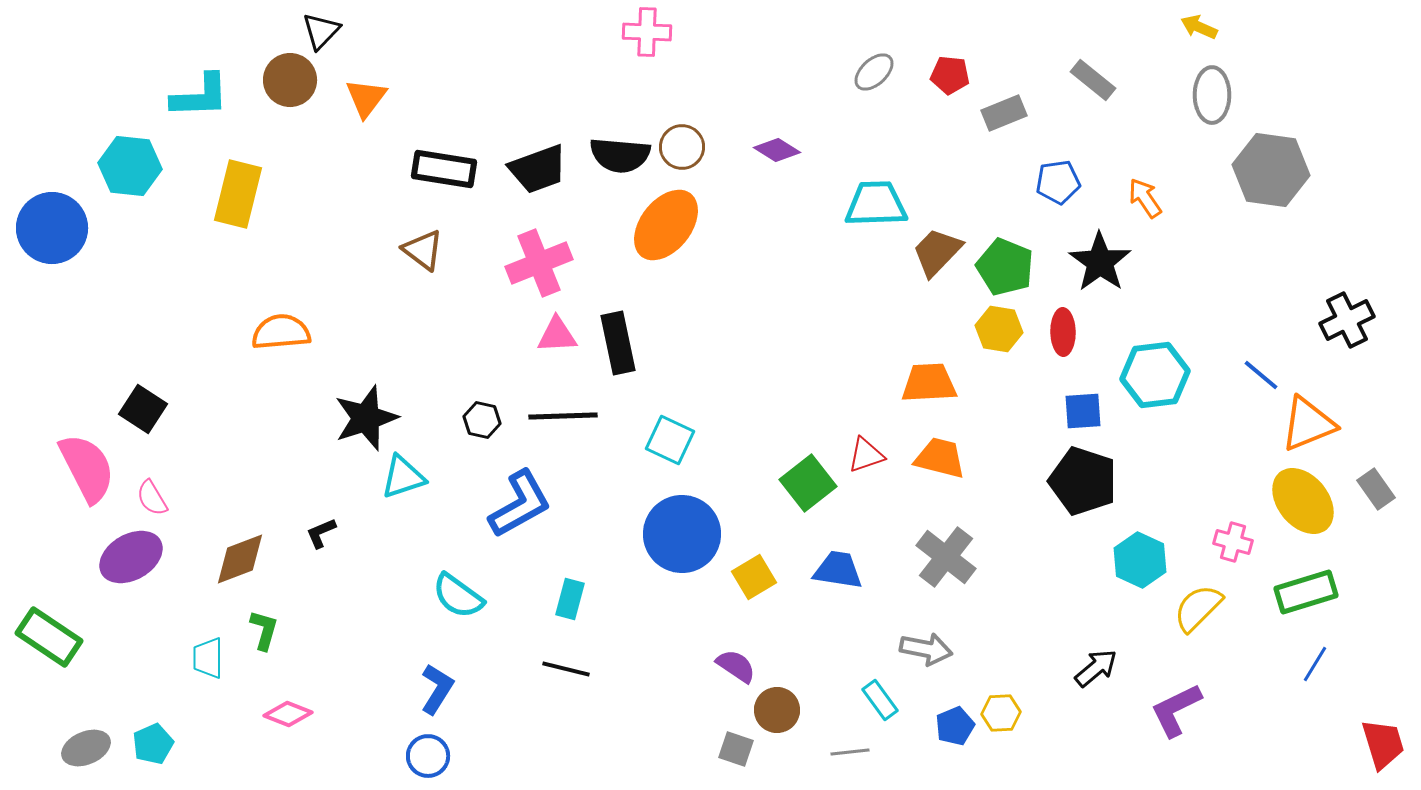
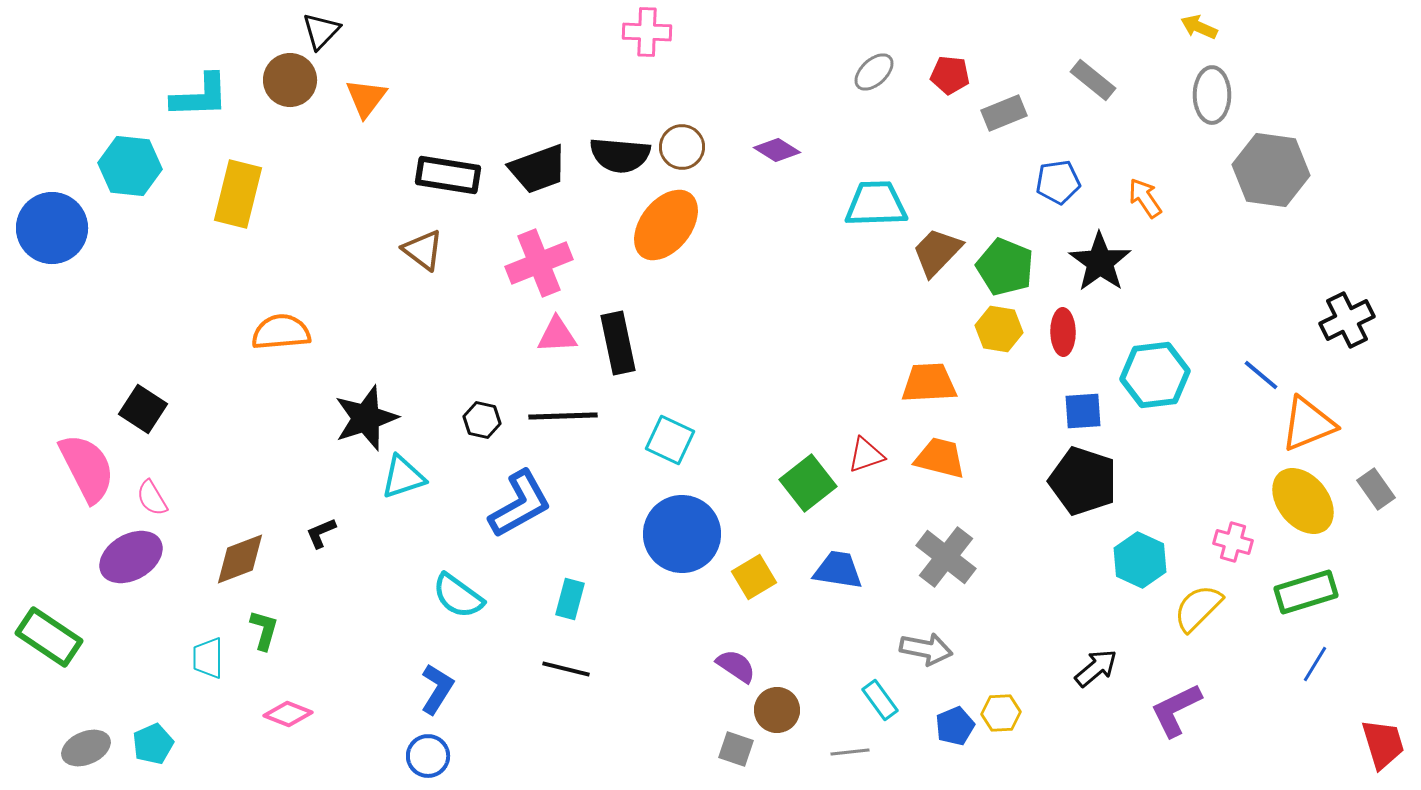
black rectangle at (444, 169): moved 4 px right, 6 px down
